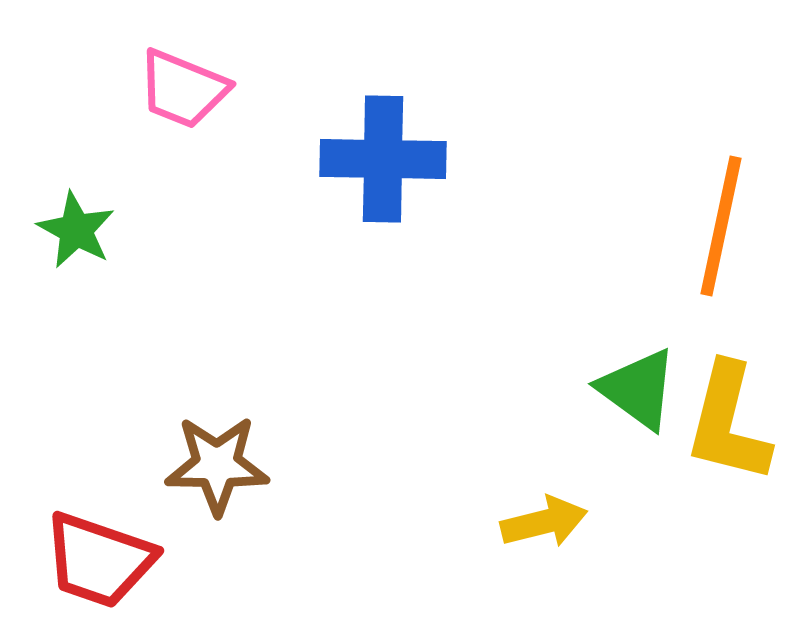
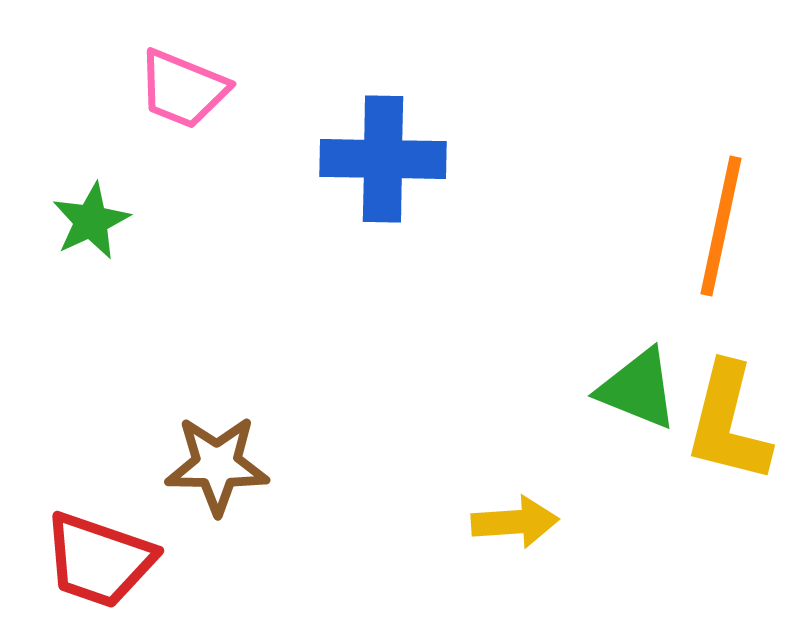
green star: moved 15 px right, 9 px up; rotated 18 degrees clockwise
green triangle: rotated 14 degrees counterclockwise
yellow arrow: moved 29 px left; rotated 10 degrees clockwise
